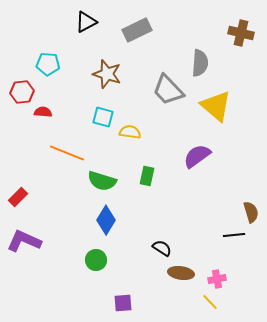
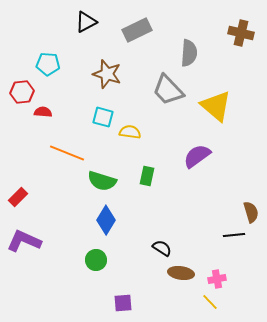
gray semicircle: moved 11 px left, 10 px up
